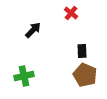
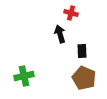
red cross: rotated 24 degrees counterclockwise
black arrow: moved 27 px right, 4 px down; rotated 60 degrees counterclockwise
brown pentagon: moved 1 px left, 3 px down
